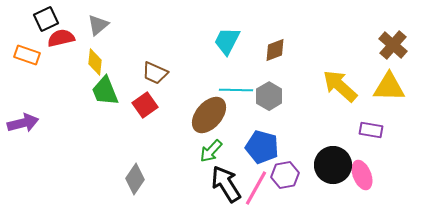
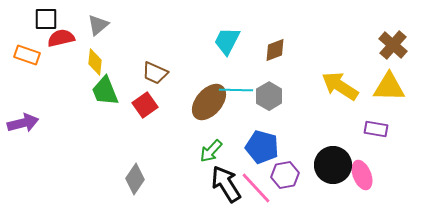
black square: rotated 25 degrees clockwise
yellow arrow: rotated 9 degrees counterclockwise
brown ellipse: moved 13 px up
purple rectangle: moved 5 px right, 1 px up
pink line: rotated 72 degrees counterclockwise
